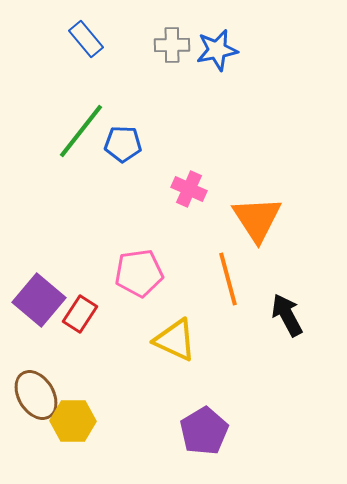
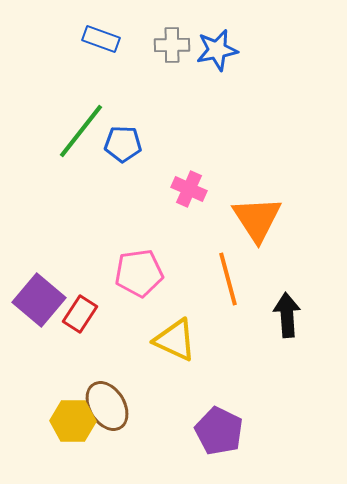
blue rectangle: moved 15 px right; rotated 30 degrees counterclockwise
black arrow: rotated 24 degrees clockwise
brown ellipse: moved 71 px right, 11 px down
purple pentagon: moved 15 px right; rotated 15 degrees counterclockwise
